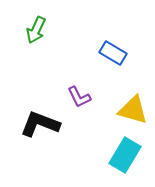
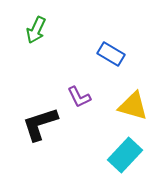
blue rectangle: moved 2 px left, 1 px down
yellow triangle: moved 4 px up
black L-shape: rotated 39 degrees counterclockwise
cyan rectangle: rotated 12 degrees clockwise
